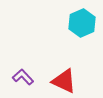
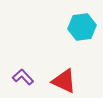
cyan hexagon: moved 4 px down; rotated 16 degrees clockwise
